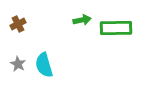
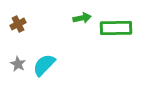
green arrow: moved 2 px up
cyan semicircle: rotated 60 degrees clockwise
